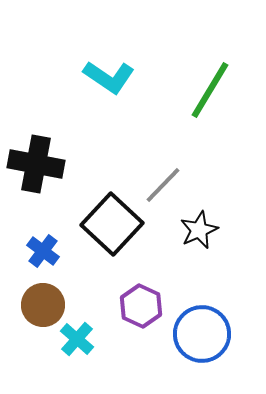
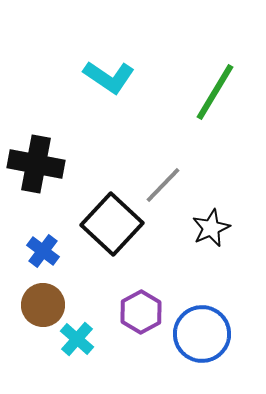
green line: moved 5 px right, 2 px down
black star: moved 12 px right, 2 px up
purple hexagon: moved 6 px down; rotated 6 degrees clockwise
